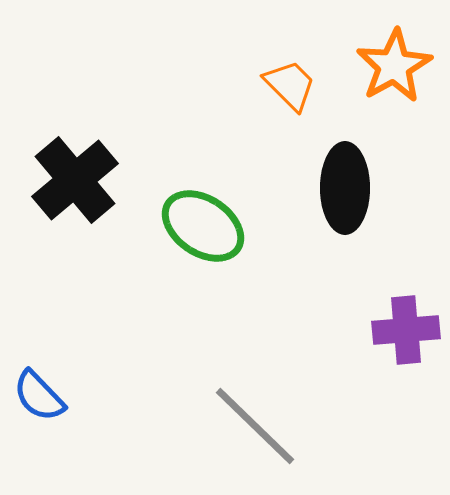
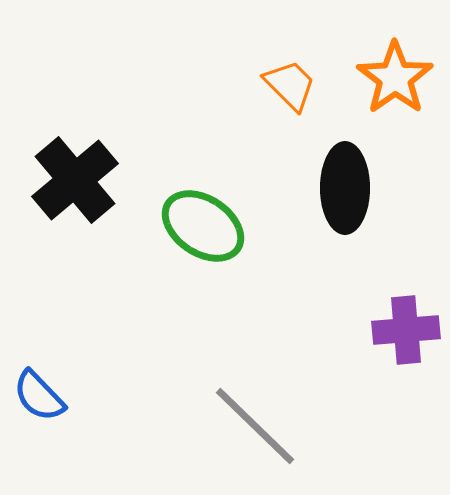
orange star: moved 1 px right, 12 px down; rotated 6 degrees counterclockwise
